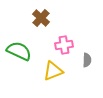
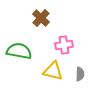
green semicircle: rotated 15 degrees counterclockwise
gray semicircle: moved 7 px left, 14 px down
yellow triangle: rotated 35 degrees clockwise
